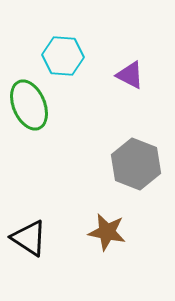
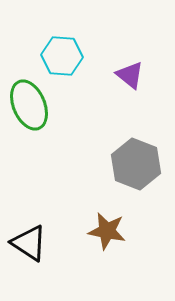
cyan hexagon: moved 1 px left
purple triangle: rotated 12 degrees clockwise
brown star: moved 1 px up
black triangle: moved 5 px down
